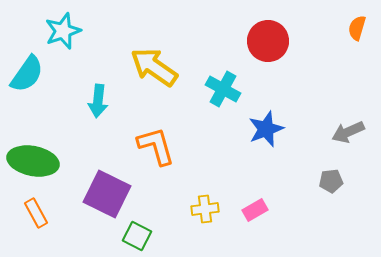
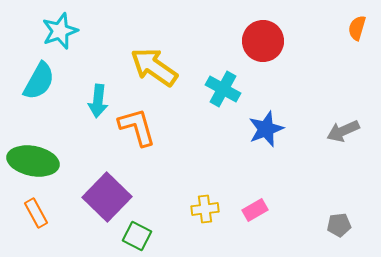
cyan star: moved 3 px left
red circle: moved 5 px left
cyan semicircle: moved 12 px right, 7 px down; rotated 6 degrees counterclockwise
gray arrow: moved 5 px left, 1 px up
orange L-shape: moved 19 px left, 19 px up
gray pentagon: moved 8 px right, 44 px down
purple square: moved 3 px down; rotated 18 degrees clockwise
